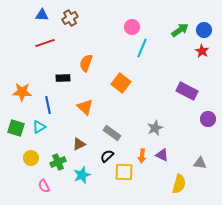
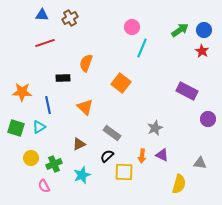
green cross: moved 4 px left, 2 px down
